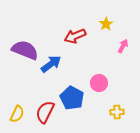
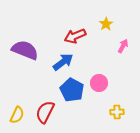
blue arrow: moved 12 px right, 2 px up
blue pentagon: moved 8 px up
yellow semicircle: moved 1 px down
